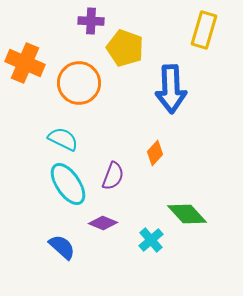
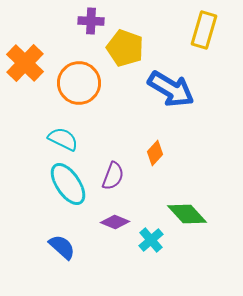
orange cross: rotated 21 degrees clockwise
blue arrow: rotated 57 degrees counterclockwise
purple diamond: moved 12 px right, 1 px up
